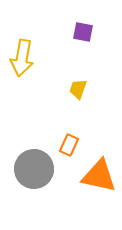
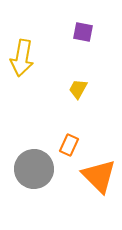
yellow trapezoid: rotated 10 degrees clockwise
orange triangle: rotated 33 degrees clockwise
